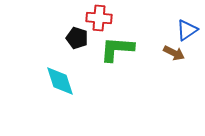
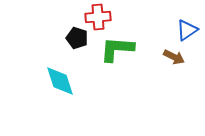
red cross: moved 1 px left, 1 px up; rotated 10 degrees counterclockwise
brown arrow: moved 4 px down
